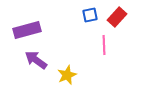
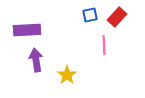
purple rectangle: rotated 12 degrees clockwise
purple arrow: rotated 45 degrees clockwise
yellow star: rotated 12 degrees counterclockwise
